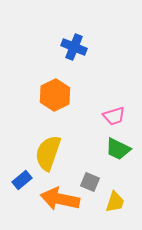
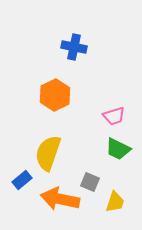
blue cross: rotated 10 degrees counterclockwise
